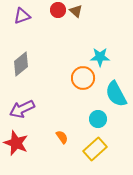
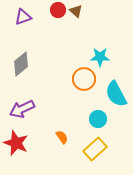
purple triangle: moved 1 px right, 1 px down
orange circle: moved 1 px right, 1 px down
